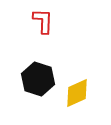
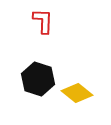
yellow diamond: rotated 64 degrees clockwise
